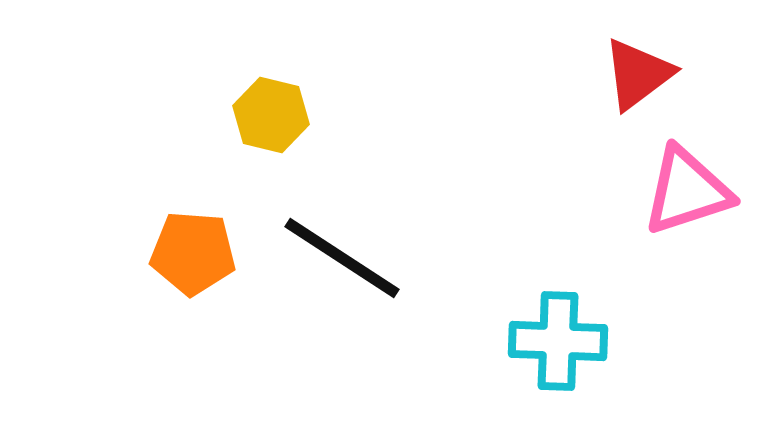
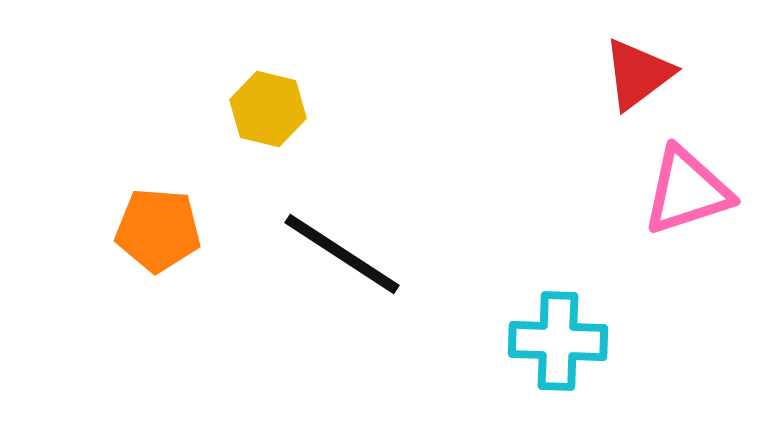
yellow hexagon: moved 3 px left, 6 px up
orange pentagon: moved 35 px left, 23 px up
black line: moved 4 px up
